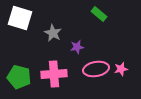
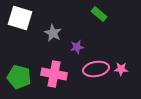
pink star: rotated 16 degrees clockwise
pink cross: rotated 15 degrees clockwise
